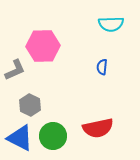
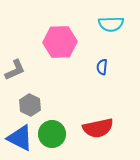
pink hexagon: moved 17 px right, 4 px up
green circle: moved 1 px left, 2 px up
